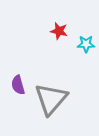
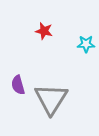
red star: moved 15 px left
gray triangle: rotated 9 degrees counterclockwise
